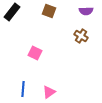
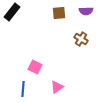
brown square: moved 10 px right, 2 px down; rotated 24 degrees counterclockwise
brown cross: moved 3 px down
pink square: moved 14 px down
pink triangle: moved 8 px right, 5 px up
